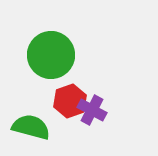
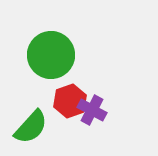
green semicircle: rotated 117 degrees clockwise
